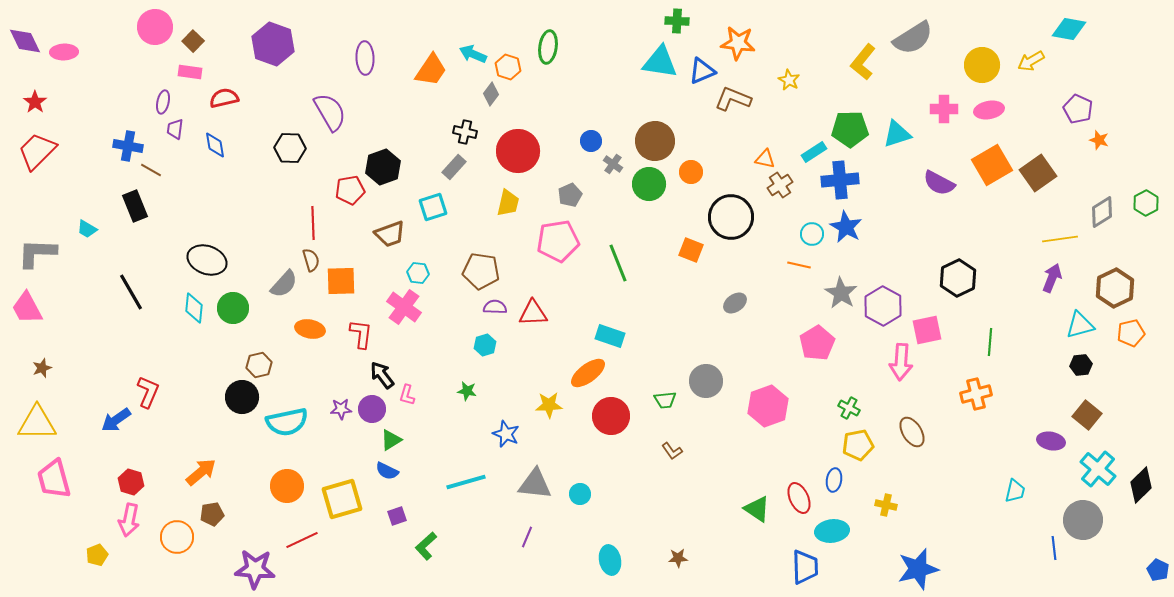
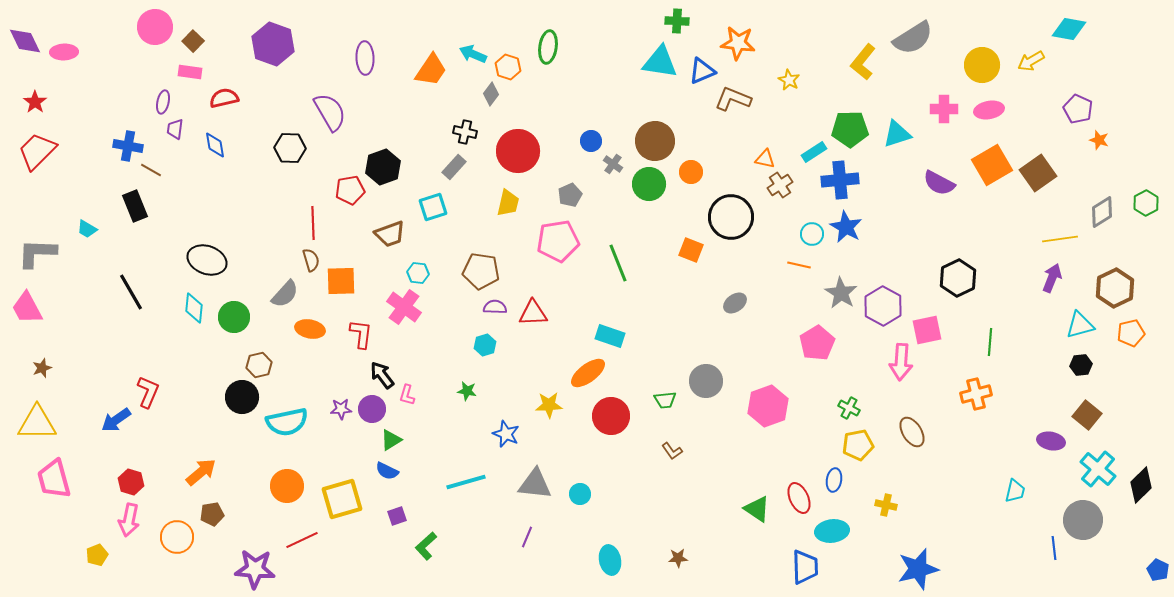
gray semicircle at (284, 284): moved 1 px right, 10 px down
green circle at (233, 308): moved 1 px right, 9 px down
